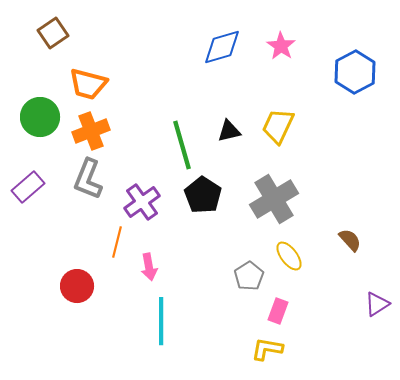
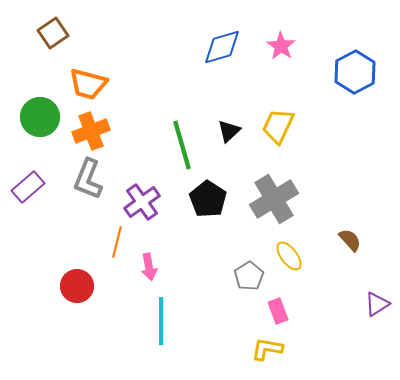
black triangle: rotated 30 degrees counterclockwise
black pentagon: moved 5 px right, 4 px down
pink rectangle: rotated 40 degrees counterclockwise
